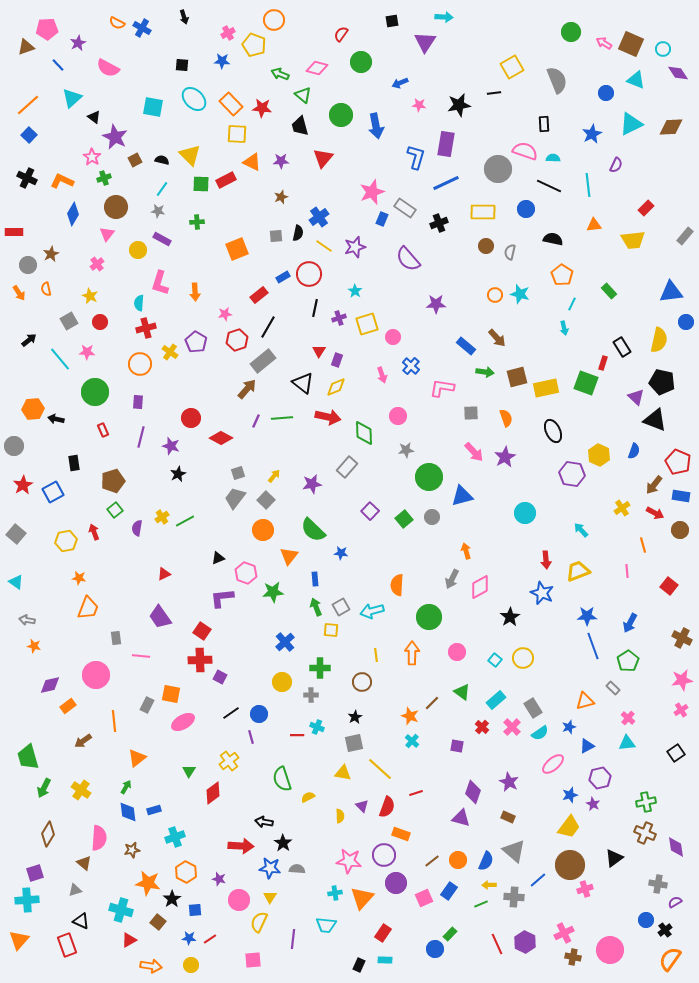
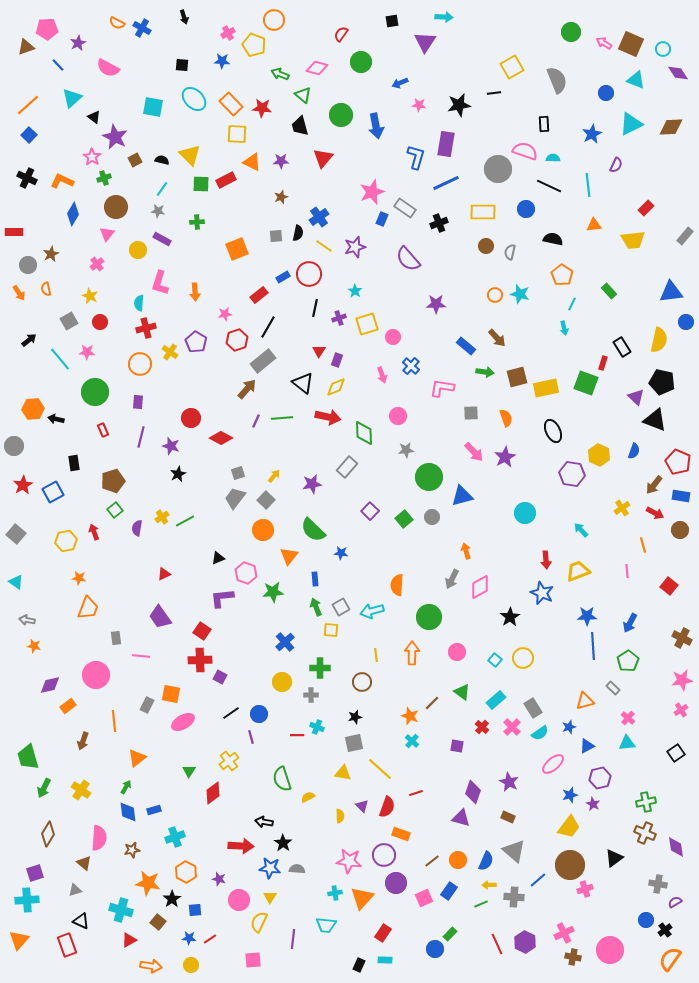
blue line at (593, 646): rotated 16 degrees clockwise
black star at (355, 717): rotated 16 degrees clockwise
brown arrow at (83, 741): rotated 36 degrees counterclockwise
